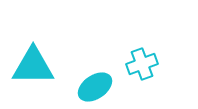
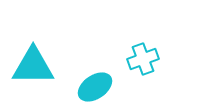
cyan cross: moved 1 px right, 5 px up
